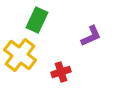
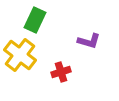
green rectangle: moved 2 px left
purple L-shape: moved 2 px left, 5 px down; rotated 40 degrees clockwise
